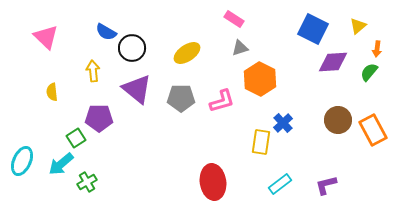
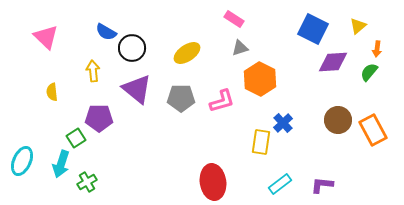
cyan arrow: rotated 32 degrees counterclockwise
purple L-shape: moved 4 px left; rotated 20 degrees clockwise
